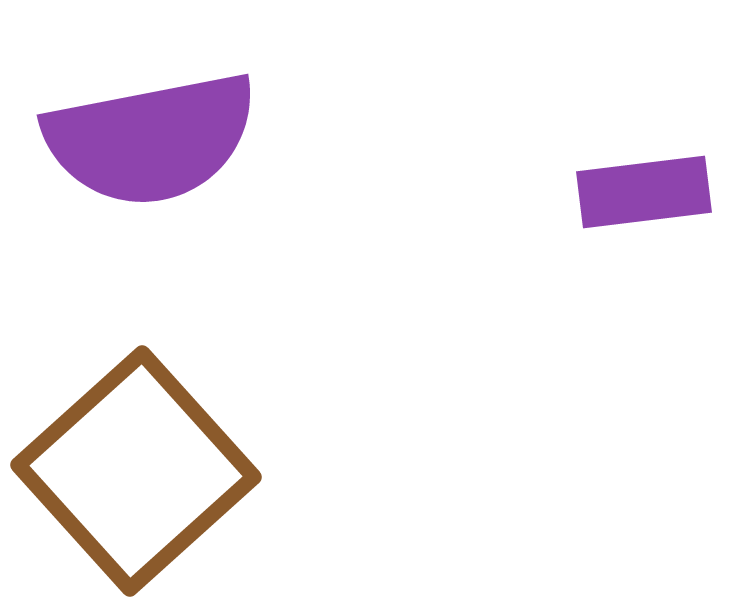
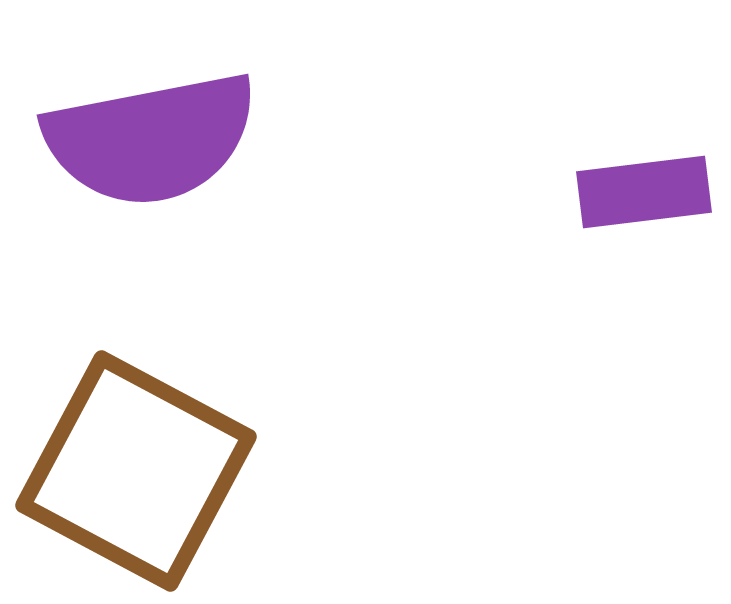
brown square: rotated 20 degrees counterclockwise
